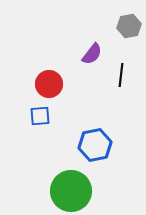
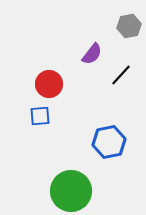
black line: rotated 35 degrees clockwise
blue hexagon: moved 14 px right, 3 px up
